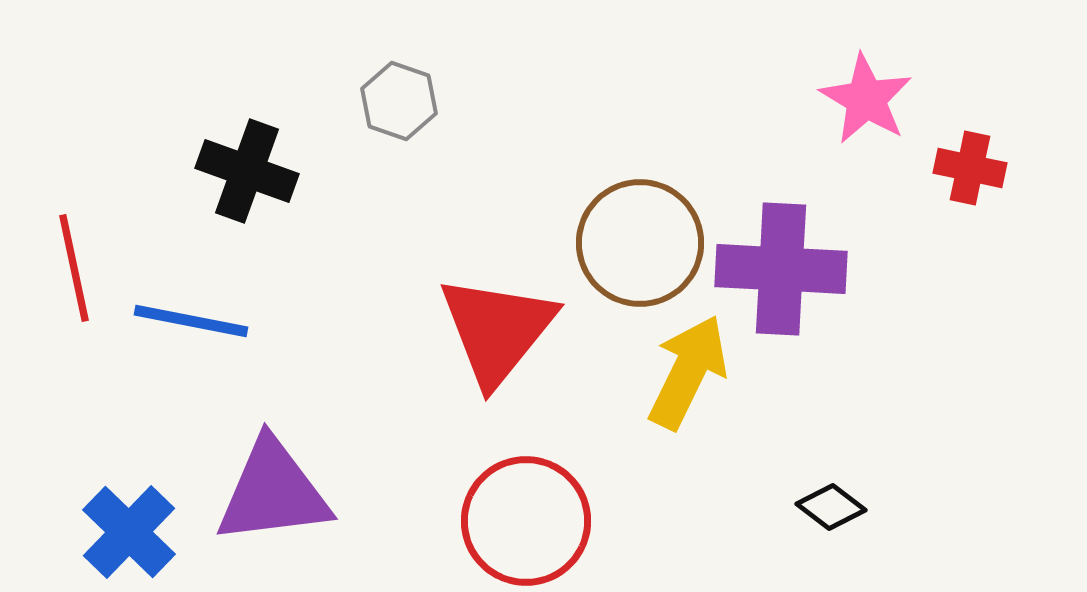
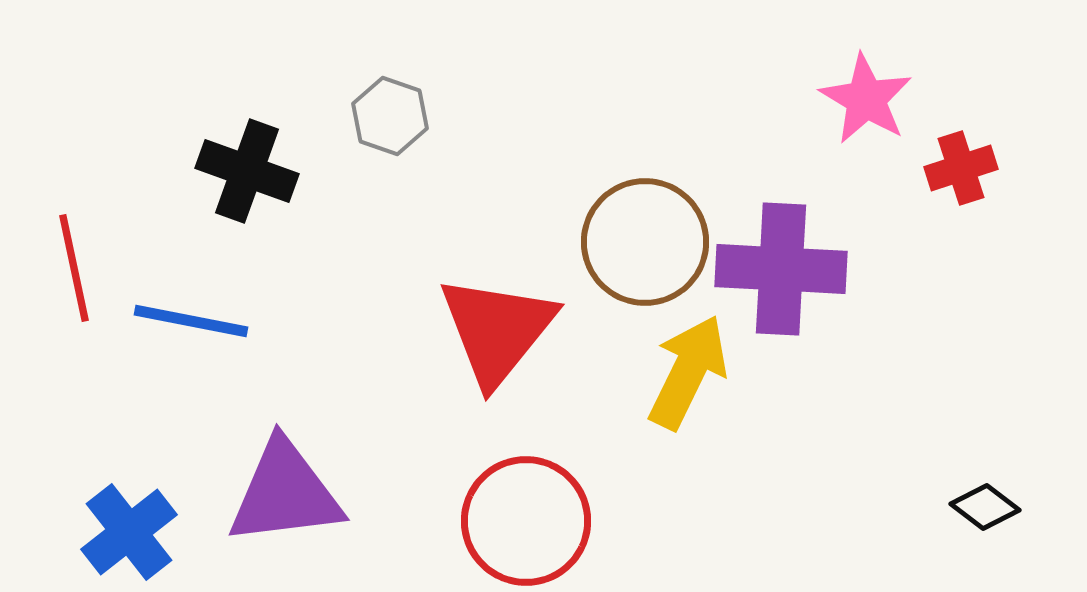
gray hexagon: moved 9 px left, 15 px down
red cross: moved 9 px left; rotated 30 degrees counterclockwise
brown circle: moved 5 px right, 1 px up
purple triangle: moved 12 px right, 1 px down
black diamond: moved 154 px right
blue cross: rotated 8 degrees clockwise
